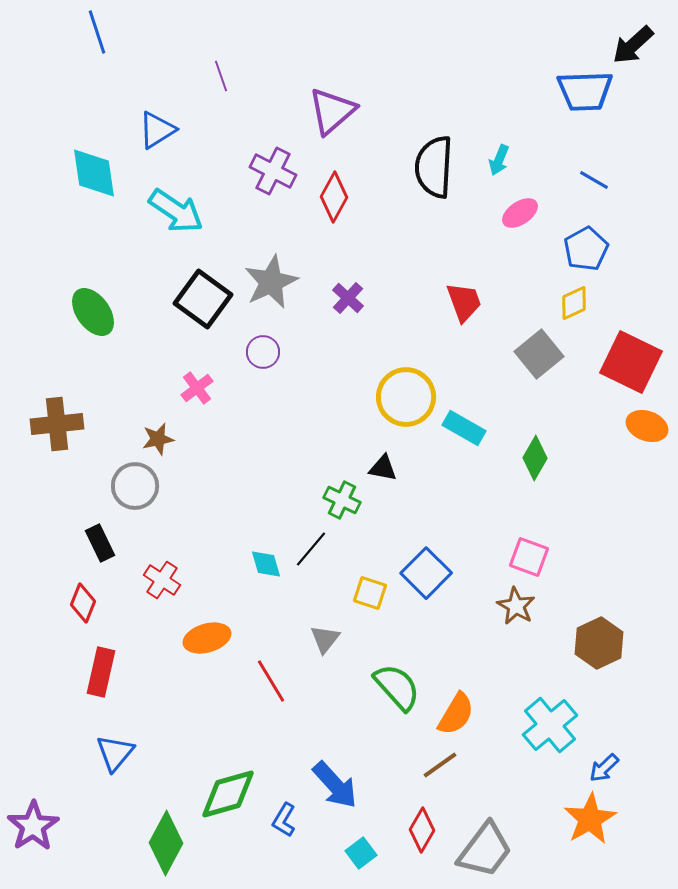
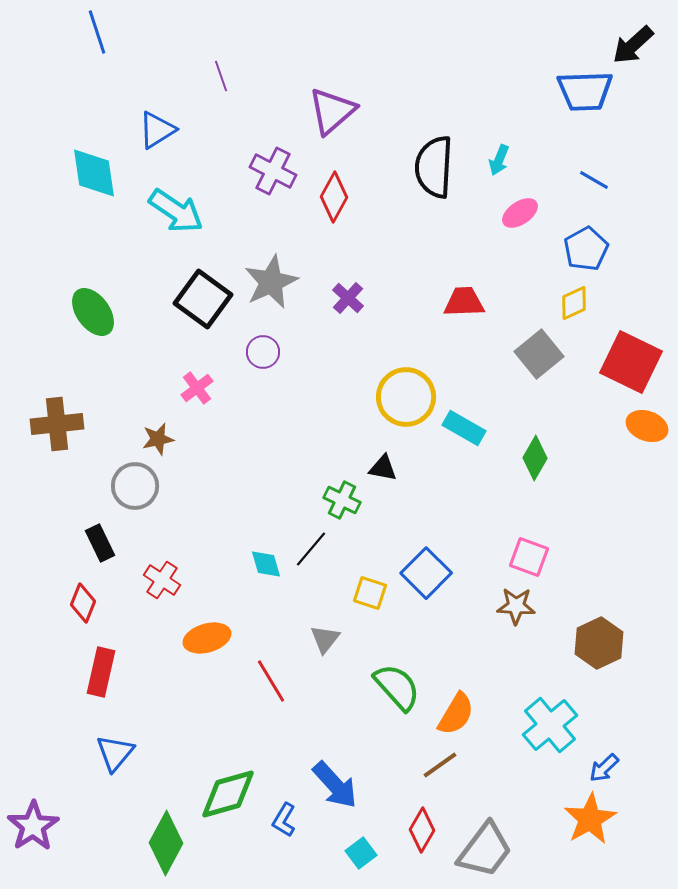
red trapezoid at (464, 302): rotated 72 degrees counterclockwise
brown star at (516, 606): rotated 27 degrees counterclockwise
